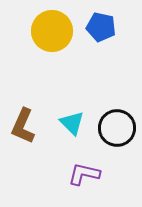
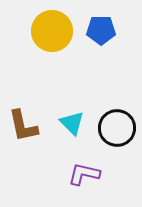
blue pentagon: moved 3 px down; rotated 12 degrees counterclockwise
brown L-shape: rotated 36 degrees counterclockwise
